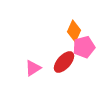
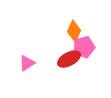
red ellipse: moved 5 px right, 3 px up; rotated 20 degrees clockwise
pink triangle: moved 6 px left, 5 px up
